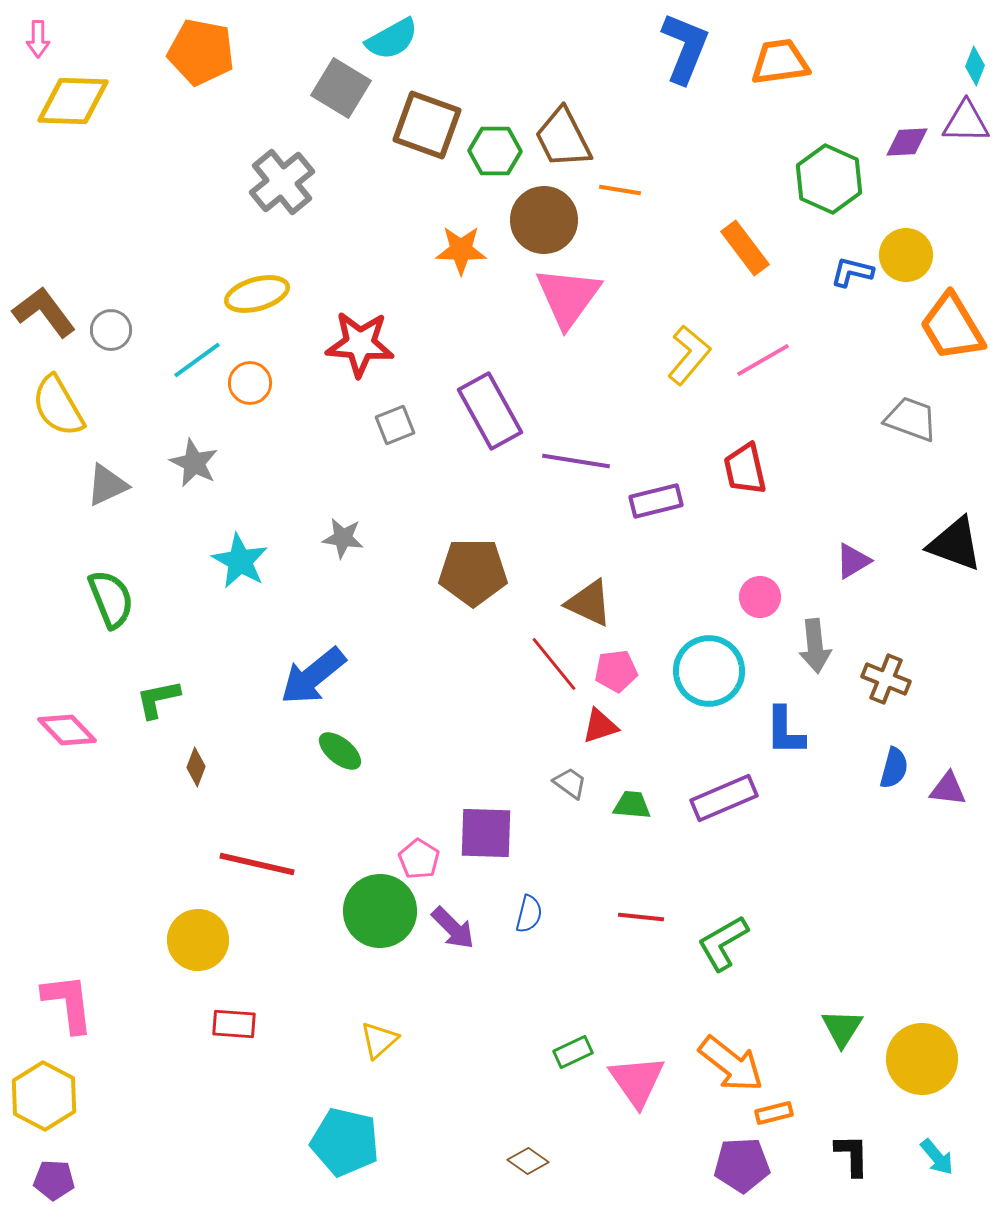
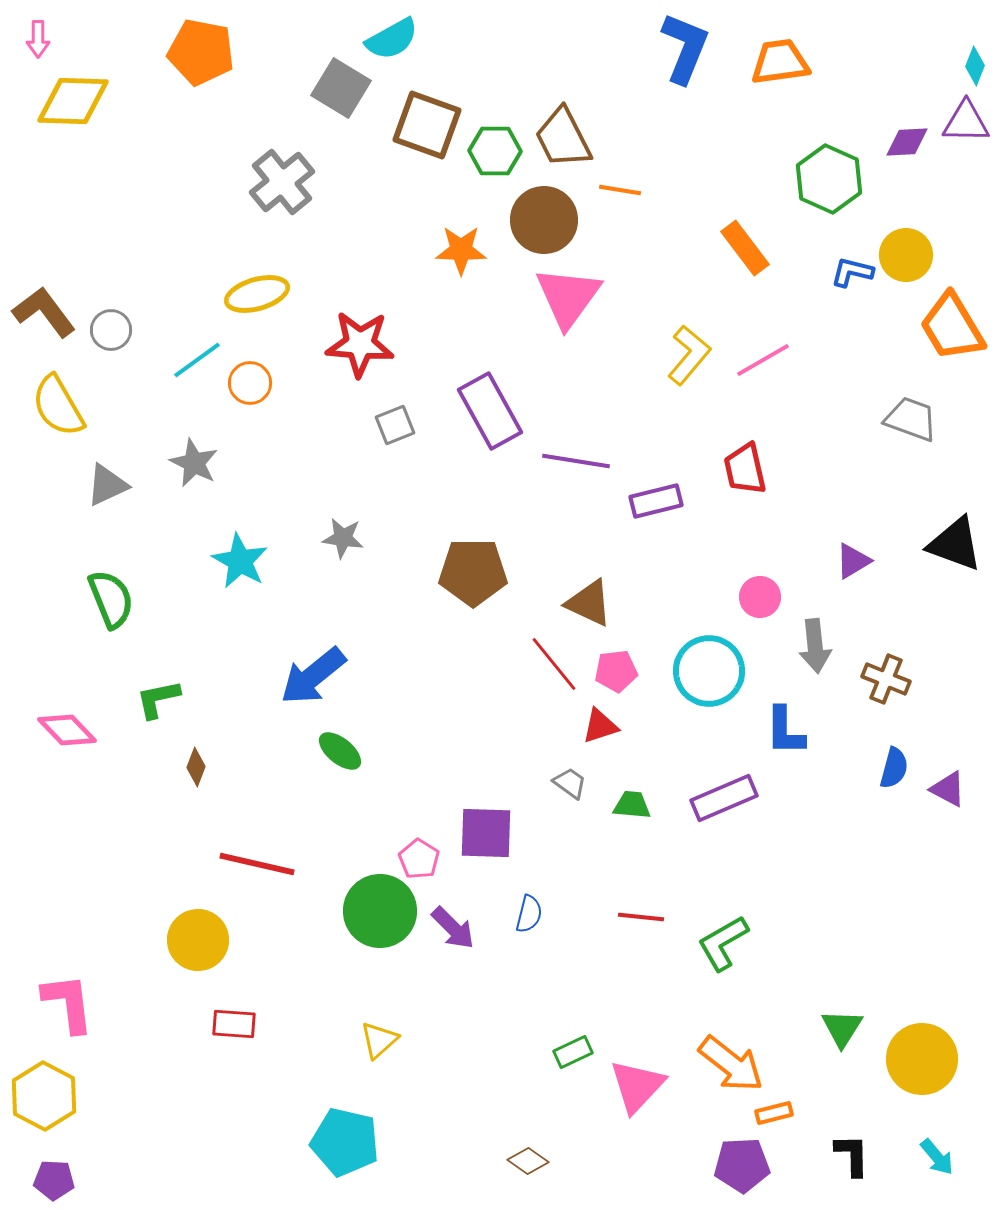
purple triangle at (948, 789): rotated 21 degrees clockwise
pink triangle at (637, 1081): moved 5 px down; rotated 18 degrees clockwise
